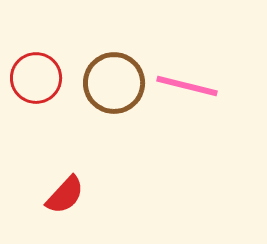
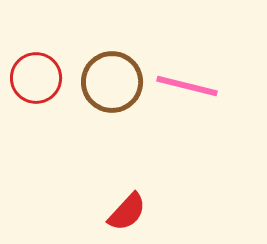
brown circle: moved 2 px left, 1 px up
red semicircle: moved 62 px right, 17 px down
